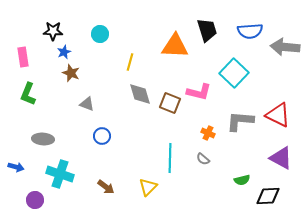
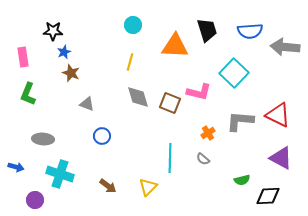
cyan circle: moved 33 px right, 9 px up
gray diamond: moved 2 px left, 3 px down
orange cross: rotated 32 degrees clockwise
brown arrow: moved 2 px right, 1 px up
